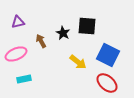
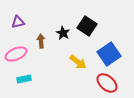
black square: rotated 30 degrees clockwise
brown arrow: rotated 24 degrees clockwise
blue square: moved 1 px right, 1 px up; rotated 30 degrees clockwise
